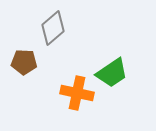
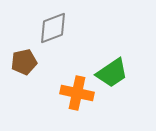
gray diamond: rotated 20 degrees clockwise
brown pentagon: rotated 15 degrees counterclockwise
